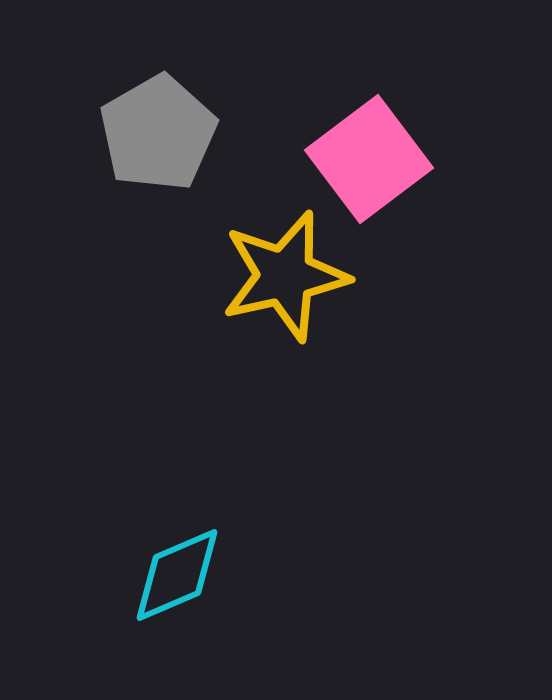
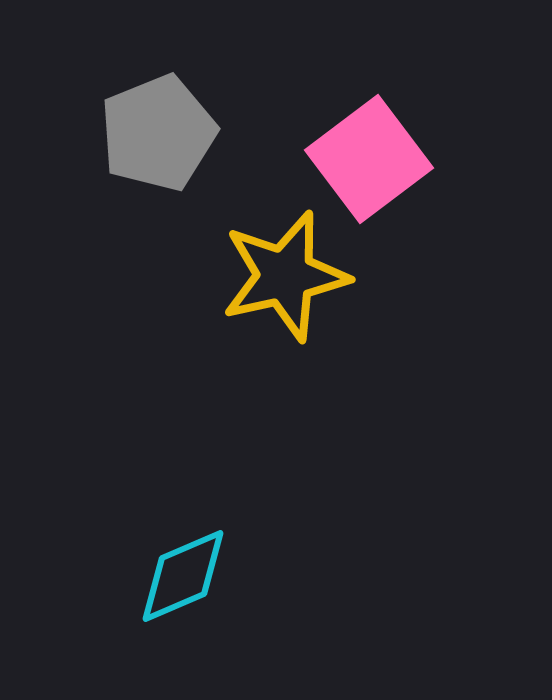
gray pentagon: rotated 8 degrees clockwise
cyan diamond: moved 6 px right, 1 px down
